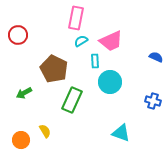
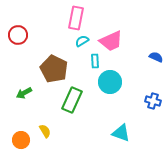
cyan semicircle: moved 1 px right
